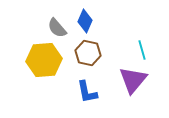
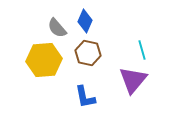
blue L-shape: moved 2 px left, 5 px down
